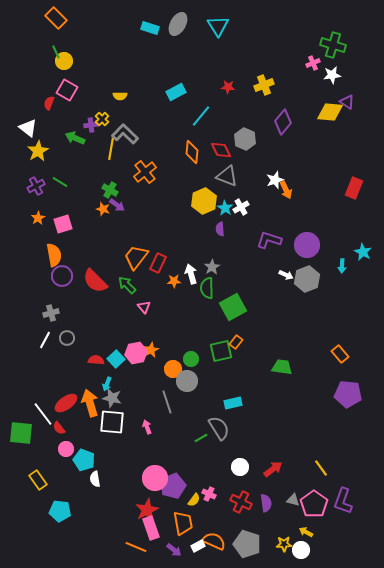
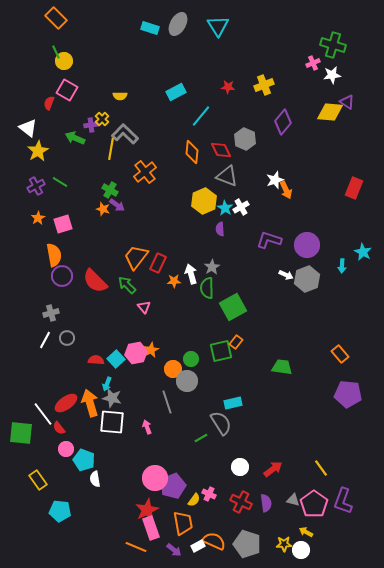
gray semicircle at (219, 428): moved 2 px right, 5 px up
